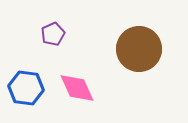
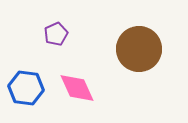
purple pentagon: moved 3 px right
